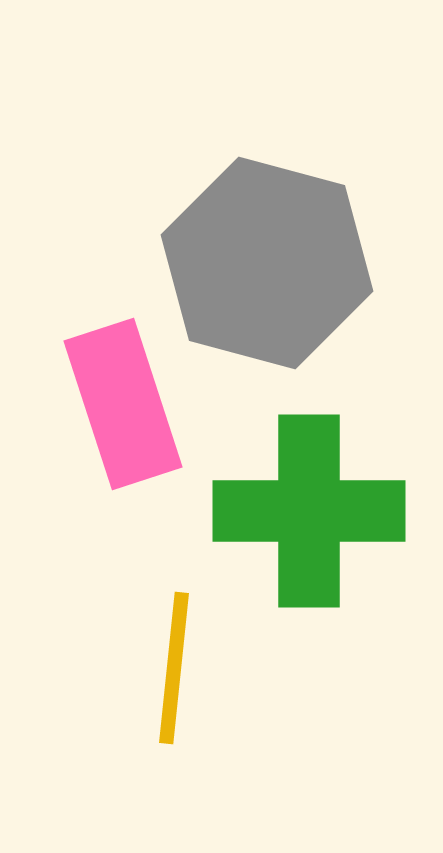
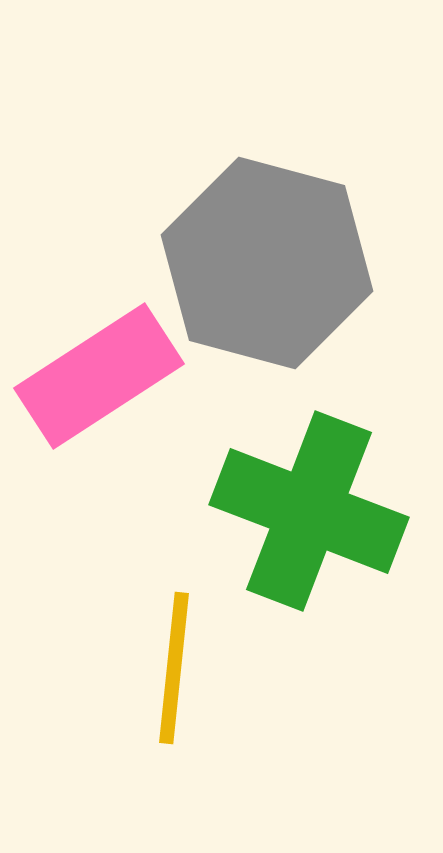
pink rectangle: moved 24 px left, 28 px up; rotated 75 degrees clockwise
green cross: rotated 21 degrees clockwise
